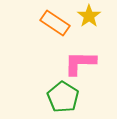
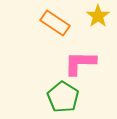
yellow star: moved 9 px right
